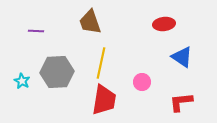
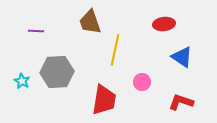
yellow line: moved 14 px right, 13 px up
red L-shape: rotated 25 degrees clockwise
